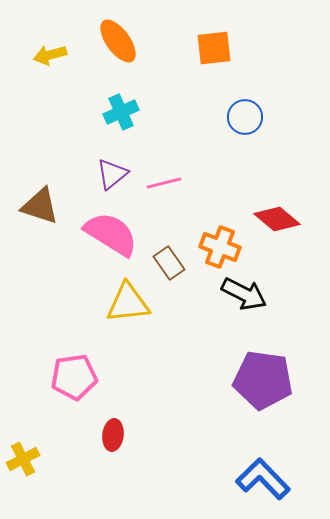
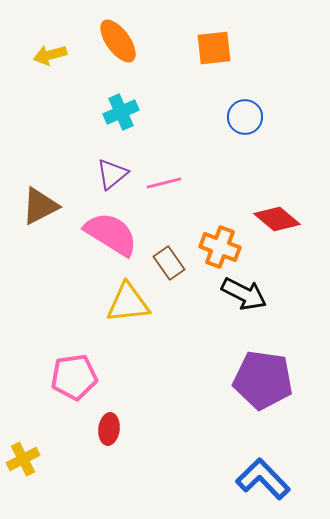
brown triangle: rotated 45 degrees counterclockwise
red ellipse: moved 4 px left, 6 px up
